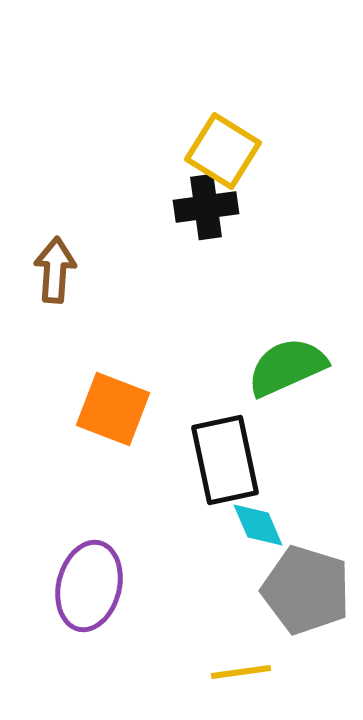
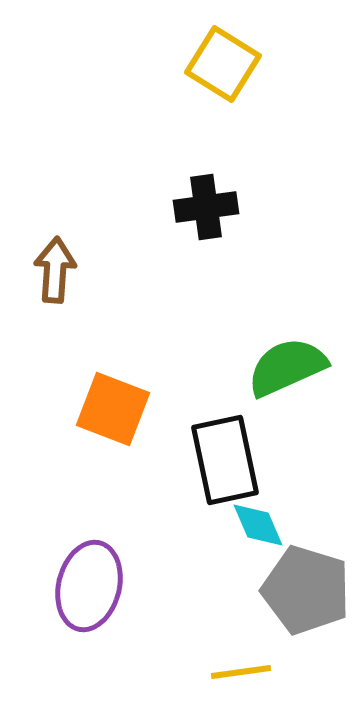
yellow square: moved 87 px up
